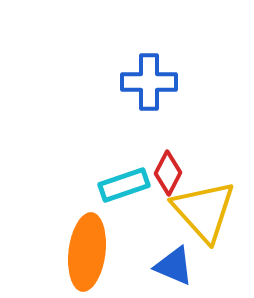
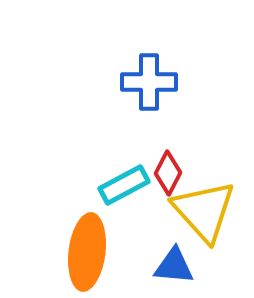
cyan rectangle: rotated 9 degrees counterclockwise
blue triangle: rotated 18 degrees counterclockwise
